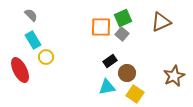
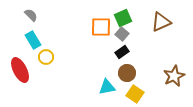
black rectangle: moved 12 px right, 9 px up
